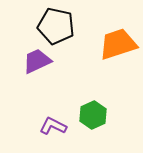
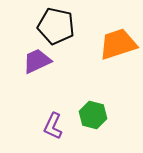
green hexagon: rotated 20 degrees counterclockwise
purple L-shape: rotated 92 degrees counterclockwise
